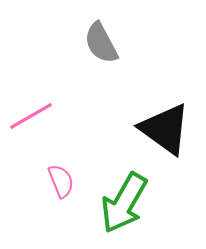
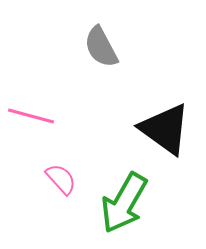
gray semicircle: moved 4 px down
pink line: rotated 45 degrees clockwise
pink semicircle: moved 2 px up; rotated 20 degrees counterclockwise
